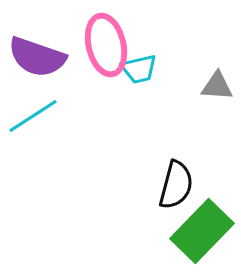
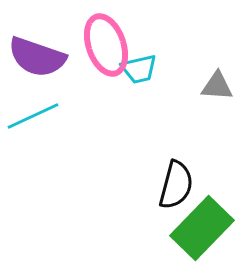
pink ellipse: rotated 6 degrees counterclockwise
cyan line: rotated 8 degrees clockwise
green rectangle: moved 3 px up
